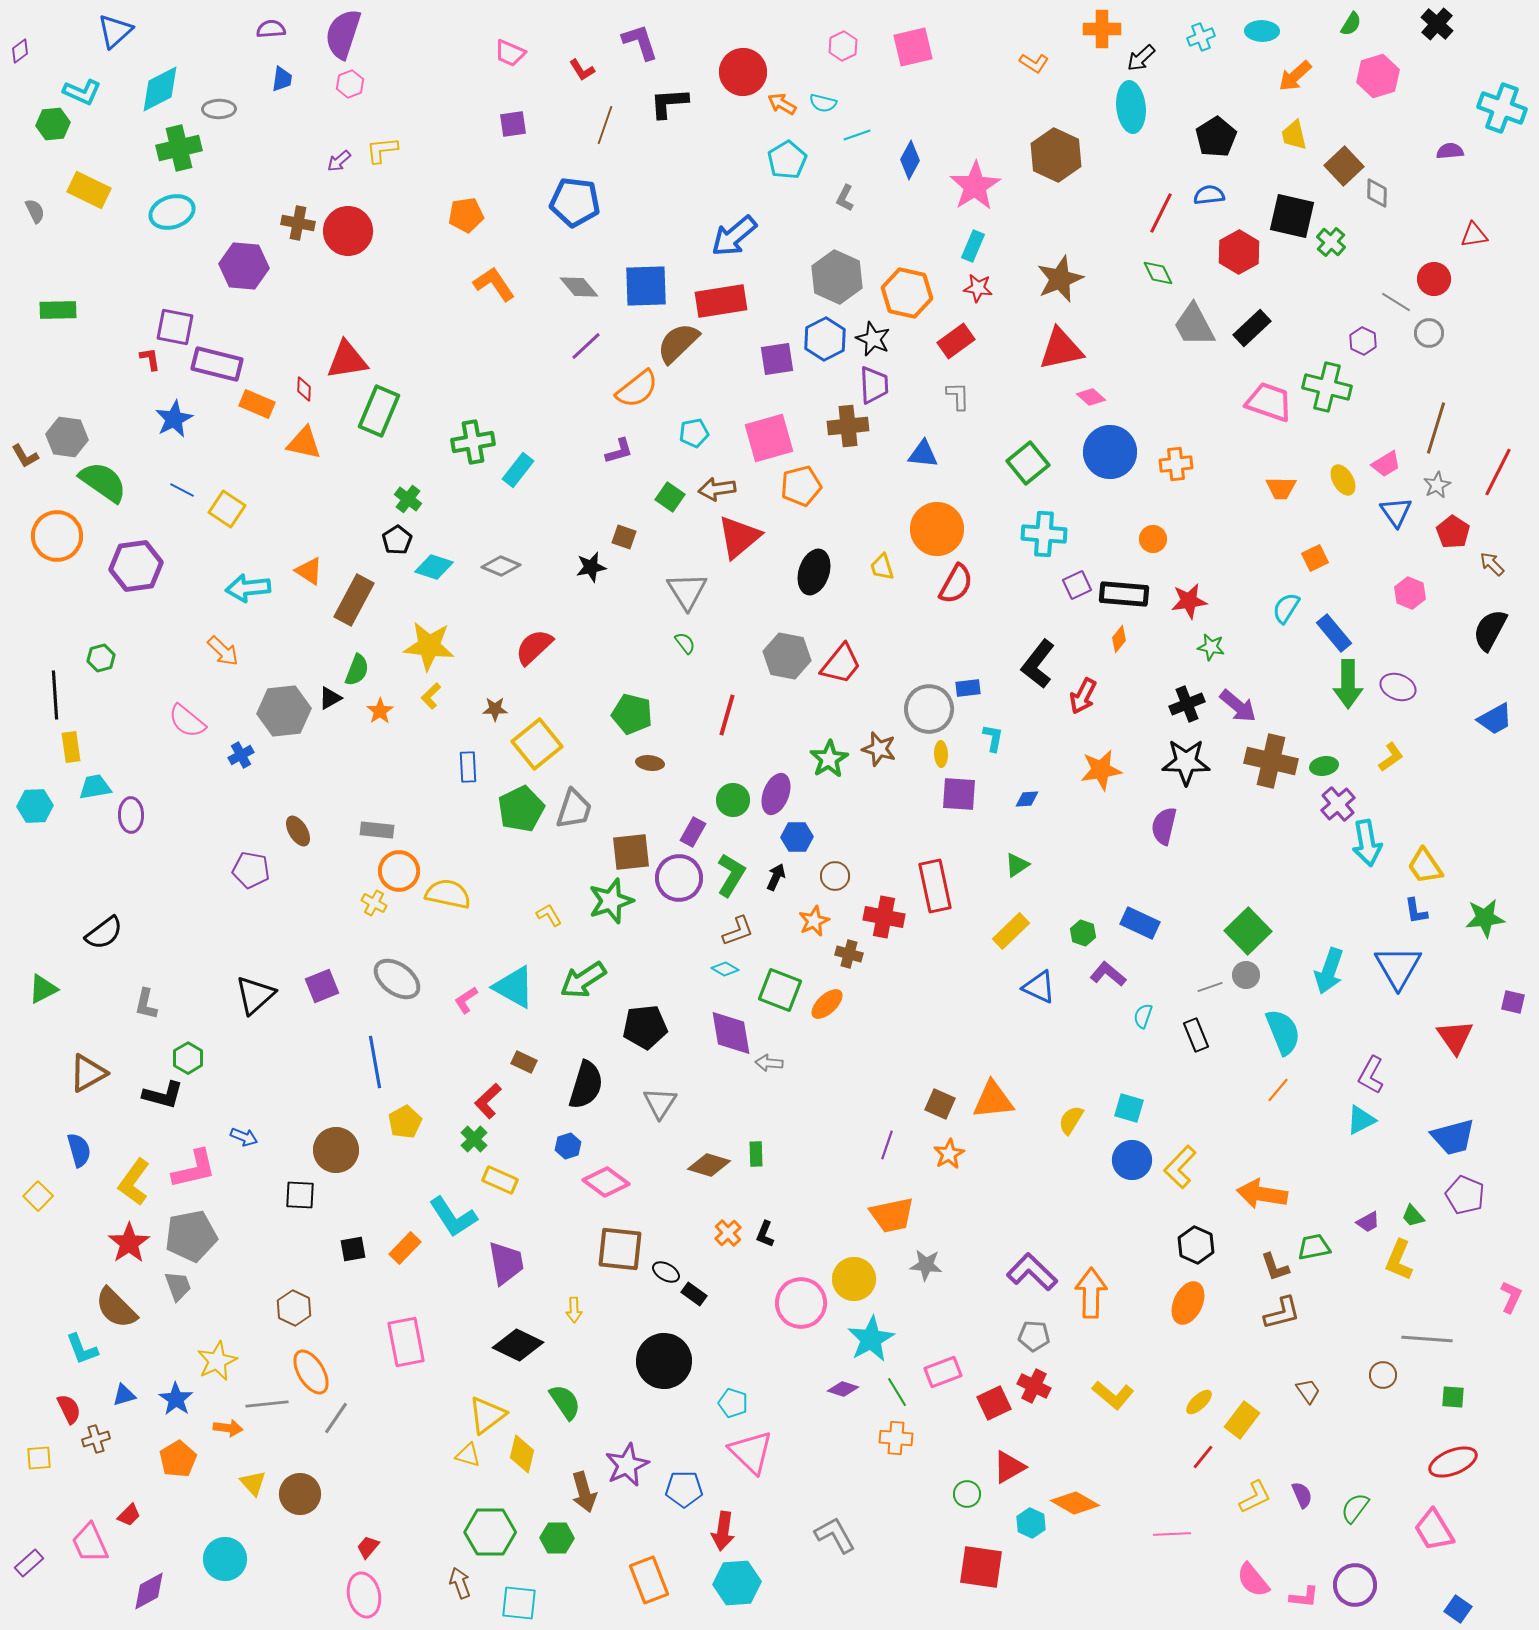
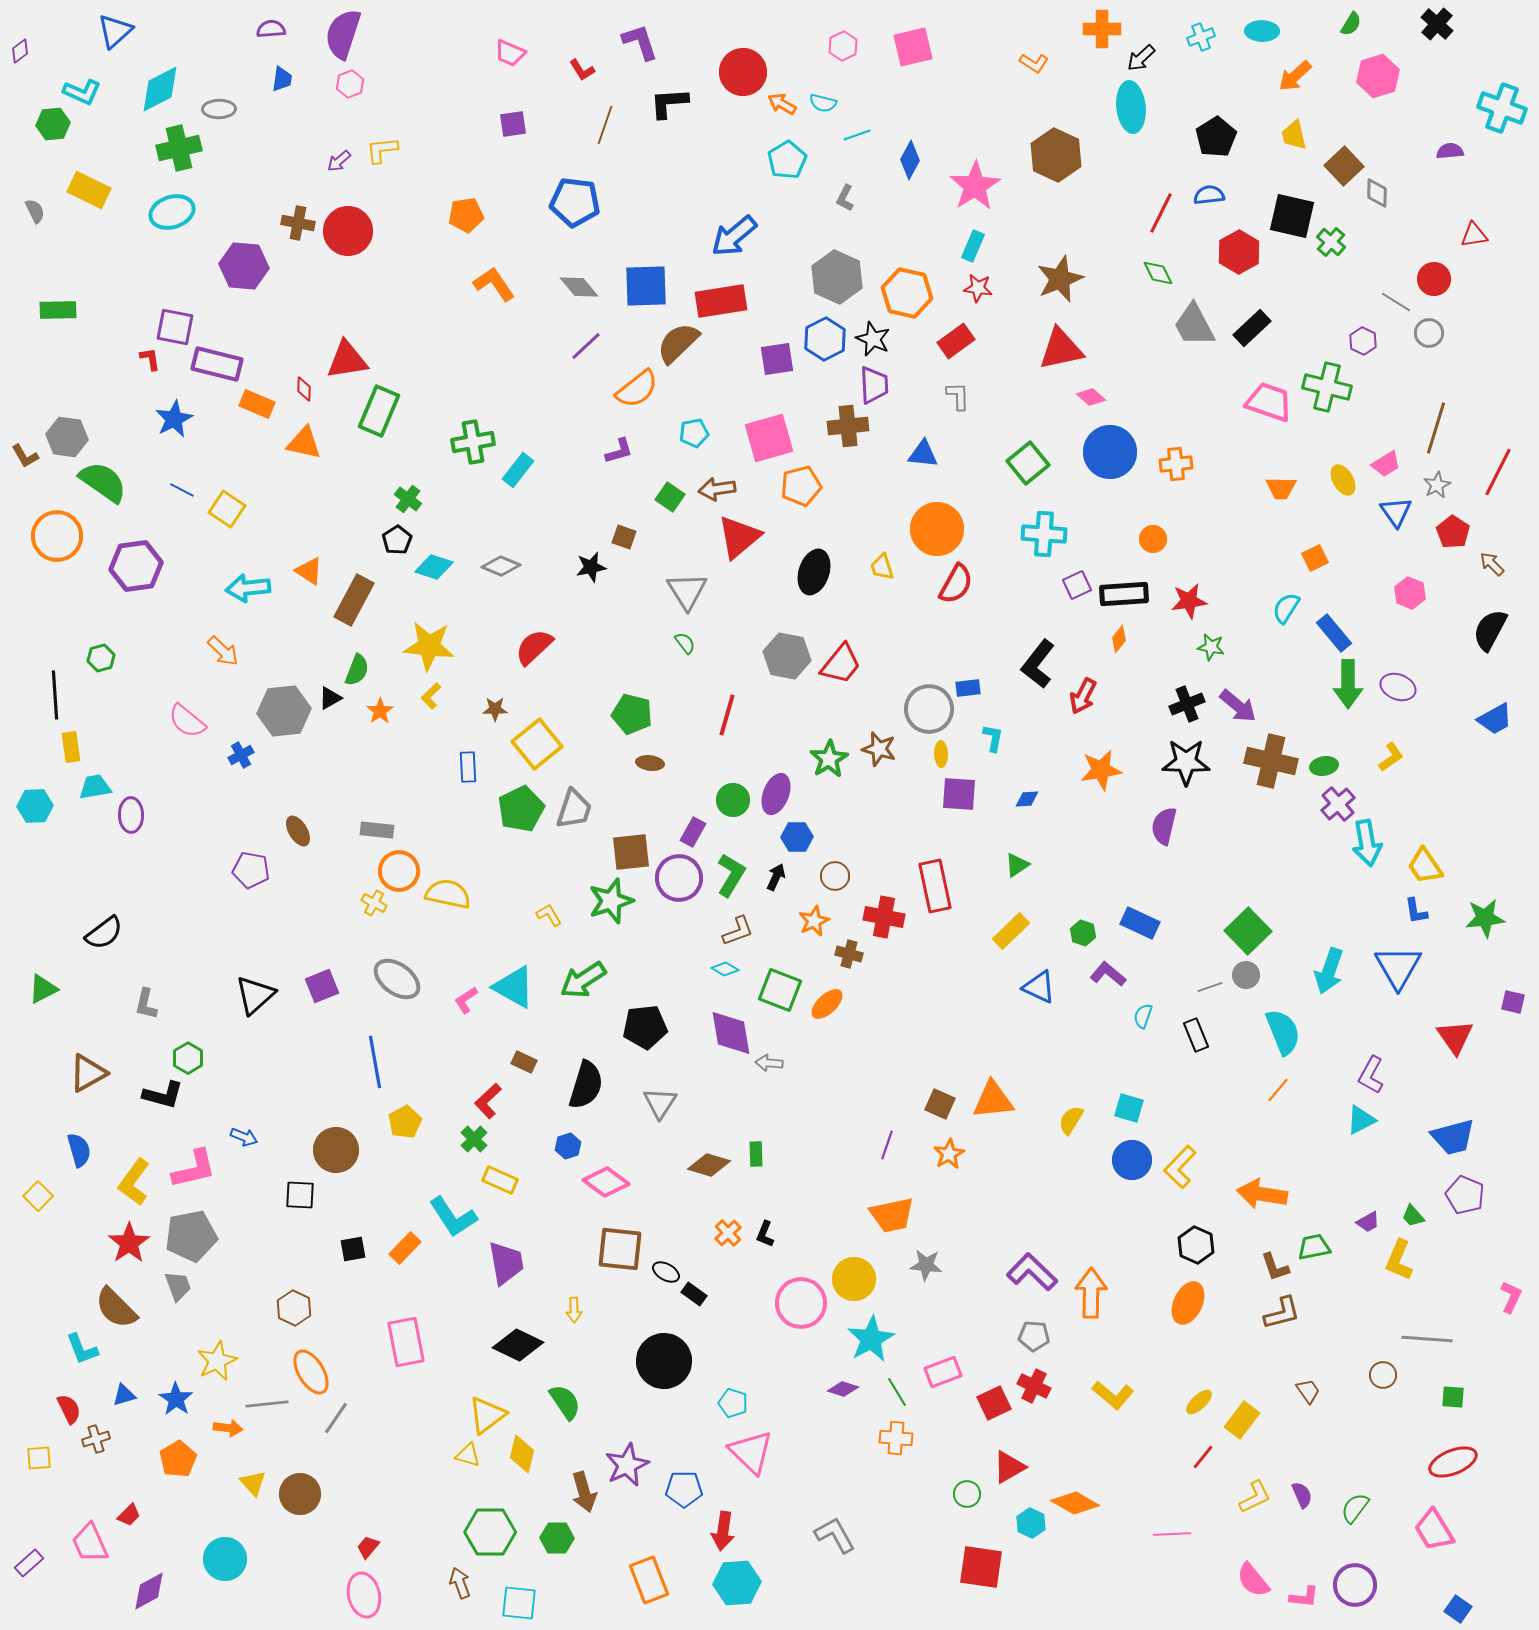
black rectangle at (1124, 594): rotated 9 degrees counterclockwise
